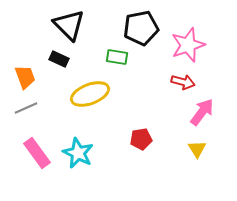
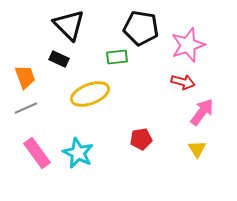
black pentagon: rotated 20 degrees clockwise
green rectangle: rotated 15 degrees counterclockwise
